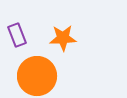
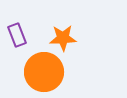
orange circle: moved 7 px right, 4 px up
